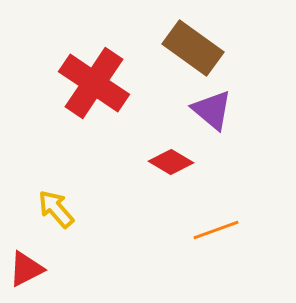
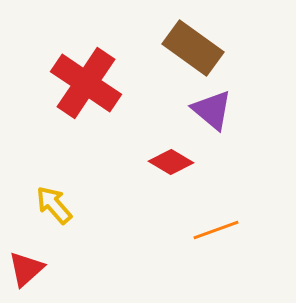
red cross: moved 8 px left
yellow arrow: moved 2 px left, 4 px up
red triangle: rotated 15 degrees counterclockwise
